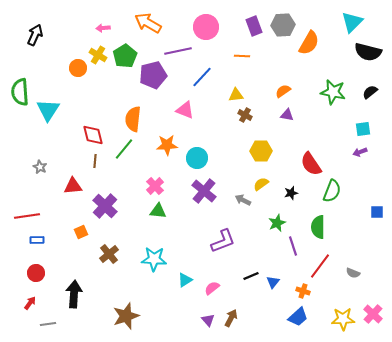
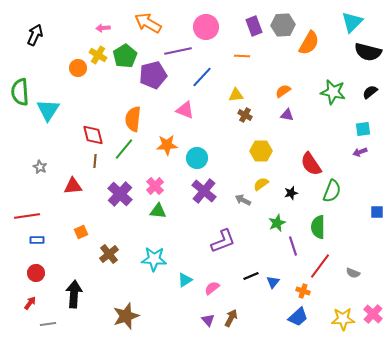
purple cross at (105, 206): moved 15 px right, 12 px up
